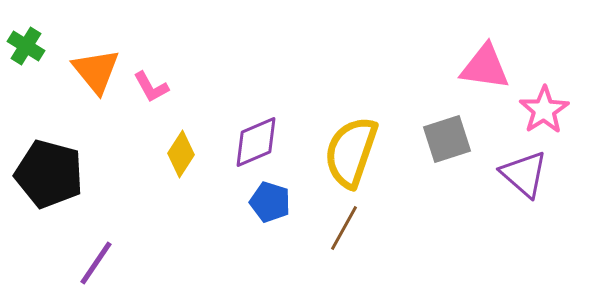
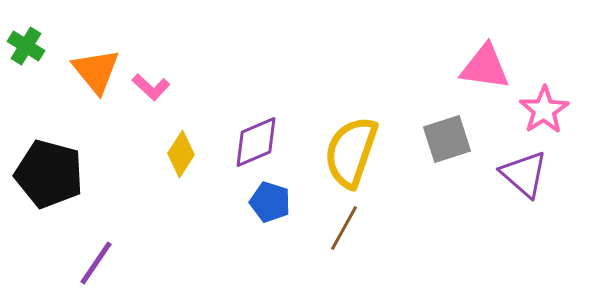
pink L-shape: rotated 18 degrees counterclockwise
